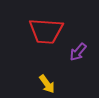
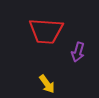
purple arrow: rotated 24 degrees counterclockwise
